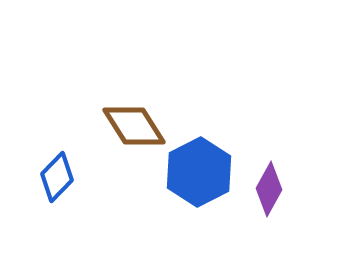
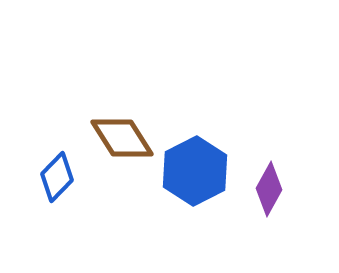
brown diamond: moved 12 px left, 12 px down
blue hexagon: moved 4 px left, 1 px up
